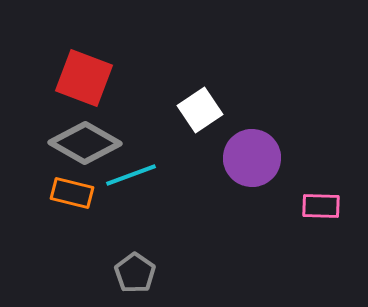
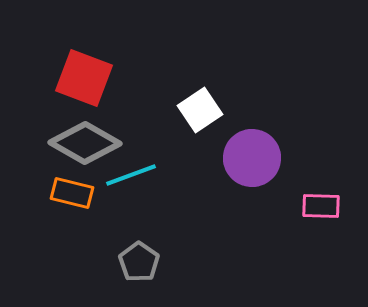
gray pentagon: moved 4 px right, 11 px up
